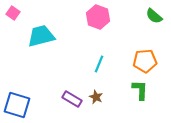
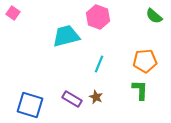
cyan trapezoid: moved 25 px right
blue square: moved 13 px right
